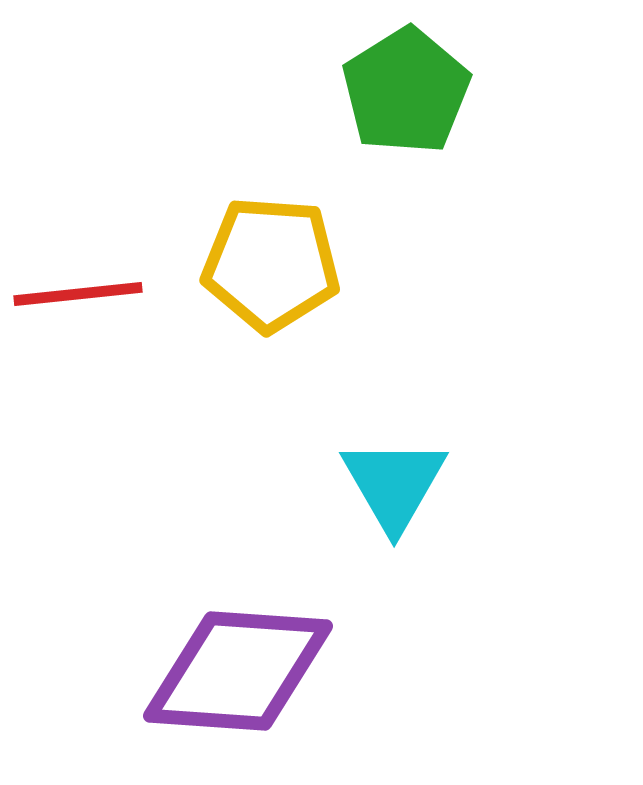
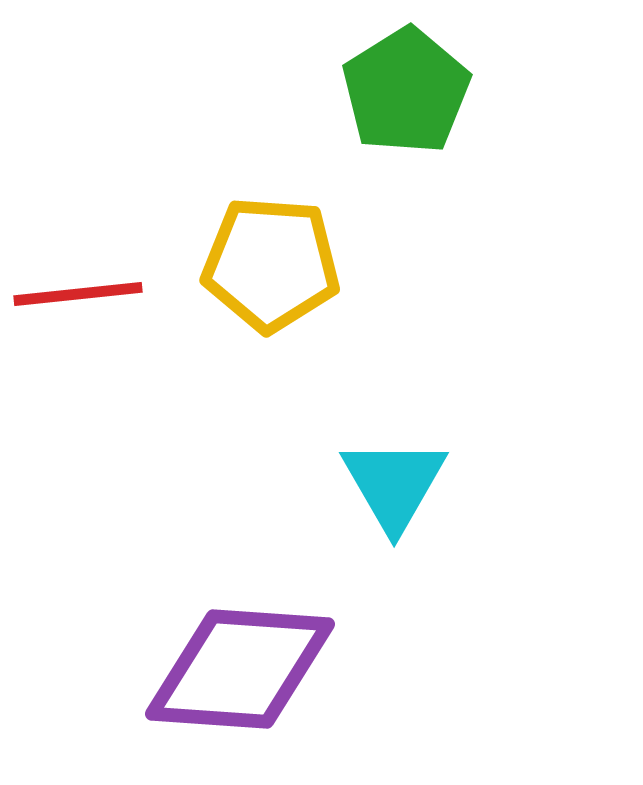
purple diamond: moved 2 px right, 2 px up
